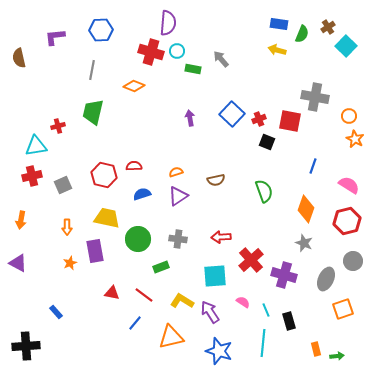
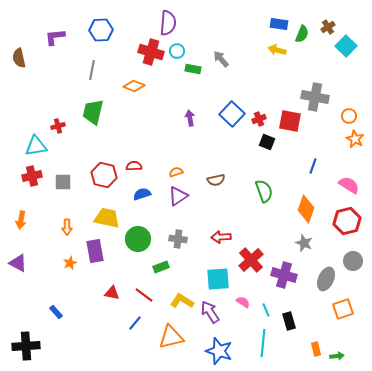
gray square at (63, 185): moved 3 px up; rotated 24 degrees clockwise
cyan square at (215, 276): moved 3 px right, 3 px down
